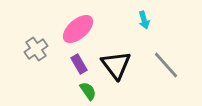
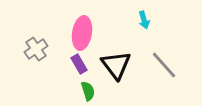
pink ellipse: moved 4 px right, 4 px down; rotated 40 degrees counterclockwise
gray line: moved 2 px left
green semicircle: rotated 18 degrees clockwise
